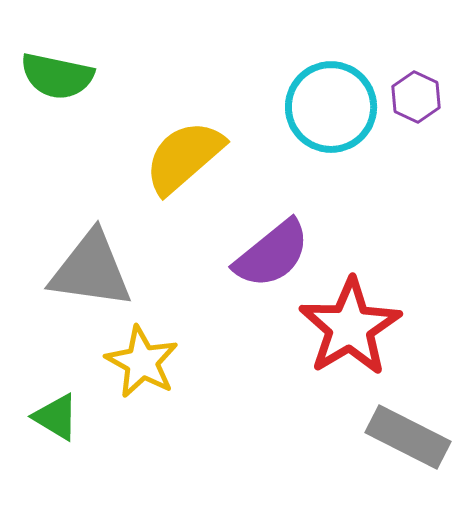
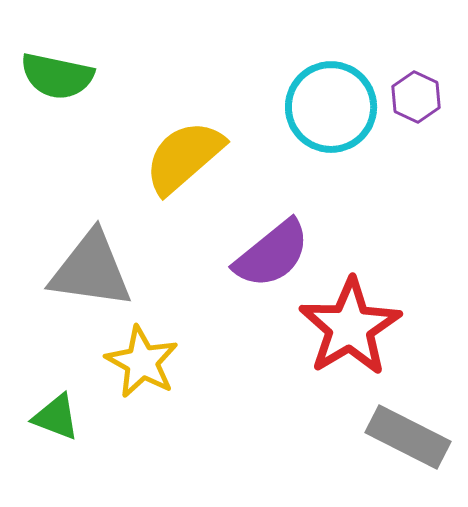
green triangle: rotated 10 degrees counterclockwise
